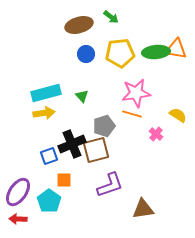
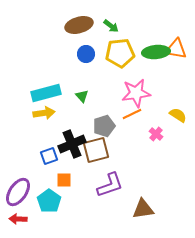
green arrow: moved 9 px down
orange line: rotated 42 degrees counterclockwise
